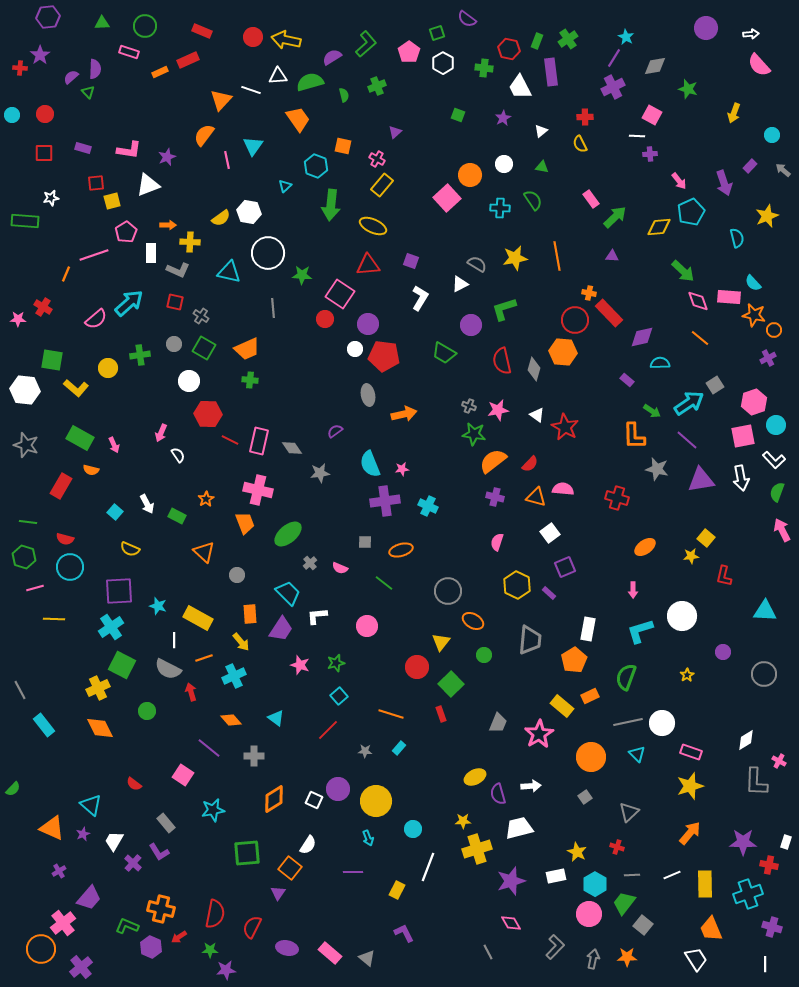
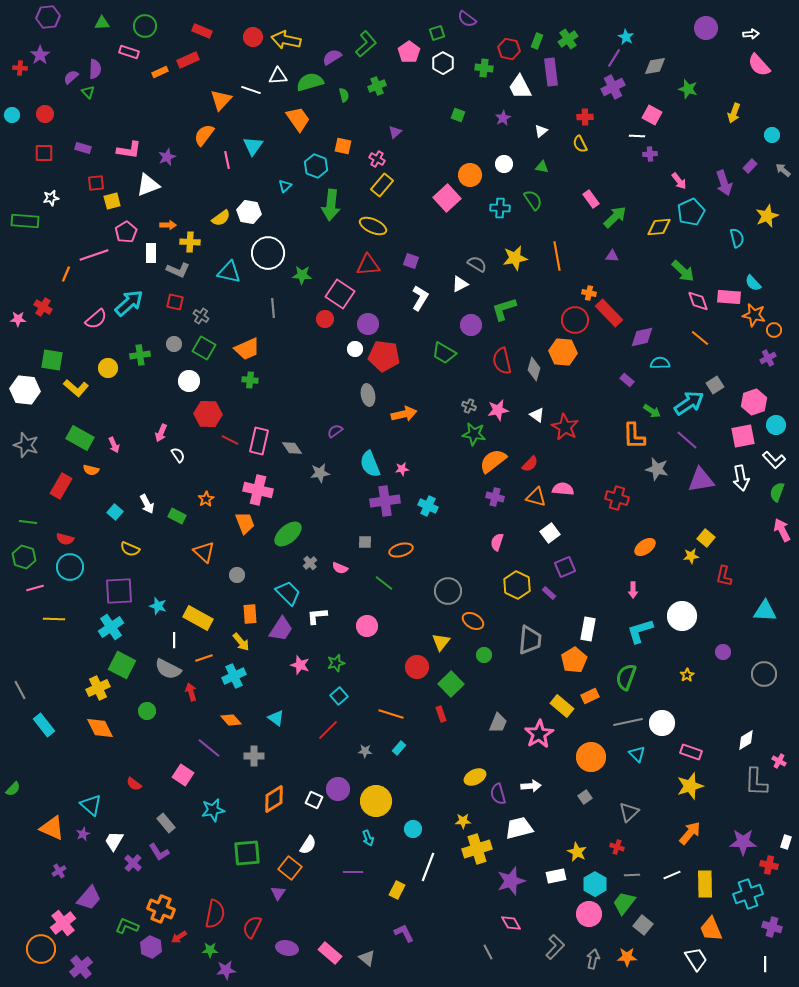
orange cross at (161, 909): rotated 8 degrees clockwise
